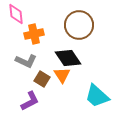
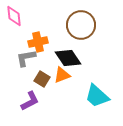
pink diamond: moved 2 px left, 2 px down
brown circle: moved 2 px right
orange cross: moved 4 px right, 8 px down
gray L-shape: moved 3 px up; rotated 145 degrees clockwise
orange triangle: rotated 42 degrees clockwise
